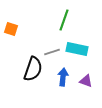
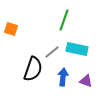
gray line: rotated 21 degrees counterclockwise
